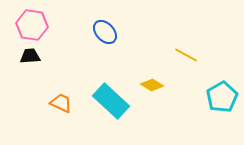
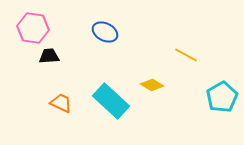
pink hexagon: moved 1 px right, 3 px down
blue ellipse: rotated 20 degrees counterclockwise
black trapezoid: moved 19 px right
